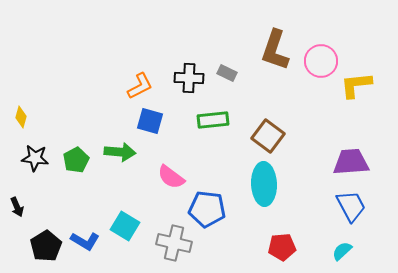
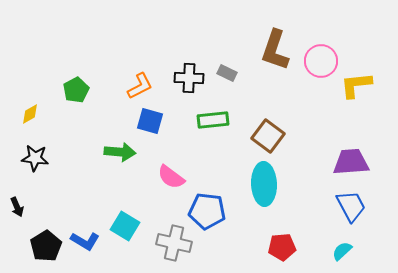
yellow diamond: moved 9 px right, 3 px up; rotated 45 degrees clockwise
green pentagon: moved 70 px up
blue pentagon: moved 2 px down
